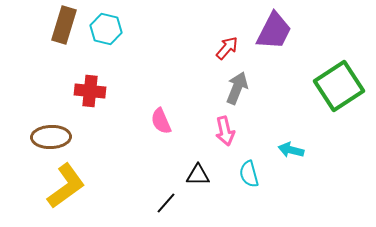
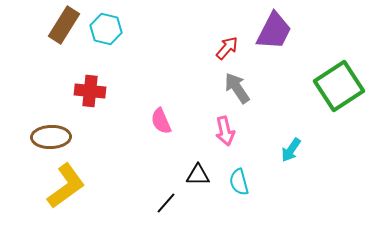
brown rectangle: rotated 15 degrees clockwise
gray arrow: rotated 56 degrees counterclockwise
cyan arrow: rotated 70 degrees counterclockwise
cyan semicircle: moved 10 px left, 8 px down
